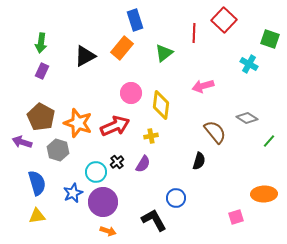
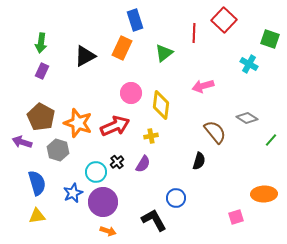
orange rectangle: rotated 15 degrees counterclockwise
green line: moved 2 px right, 1 px up
